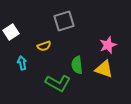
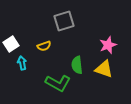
white square: moved 12 px down
